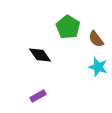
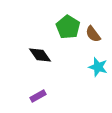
brown semicircle: moved 3 px left, 5 px up
